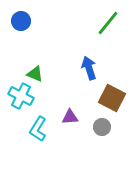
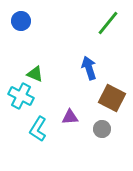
gray circle: moved 2 px down
